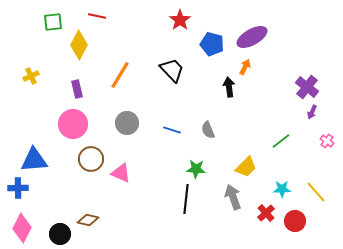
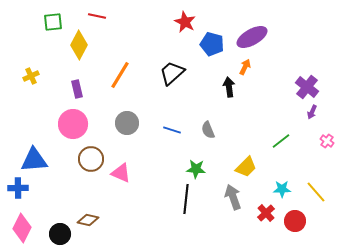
red star: moved 5 px right, 2 px down; rotated 10 degrees counterclockwise
black trapezoid: moved 3 px down; rotated 88 degrees counterclockwise
